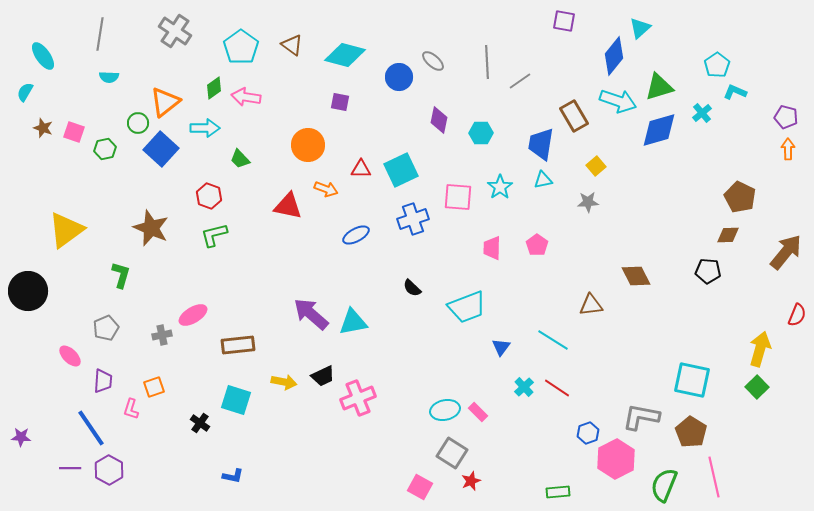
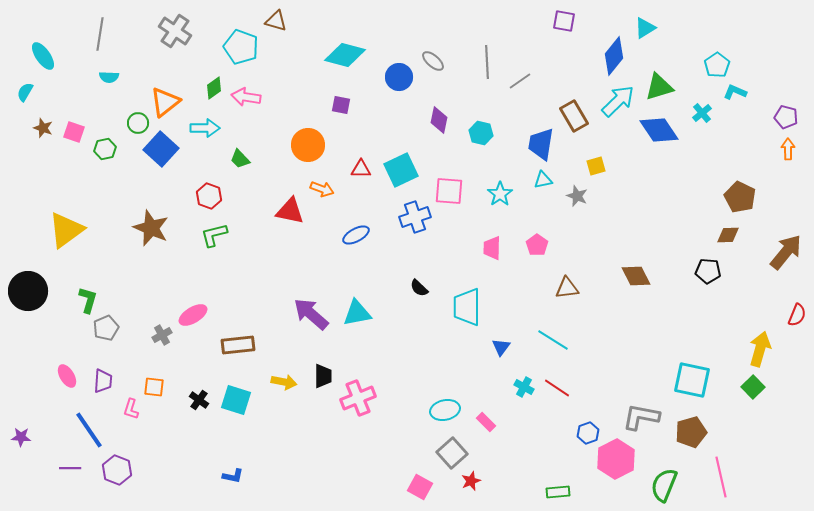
cyan triangle at (640, 28): moved 5 px right; rotated 10 degrees clockwise
brown triangle at (292, 45): moved 16 px left, 24 px up; rotated 20 degrees counterclockwise
cyan pentagon at (241, 47): rotated 16 degrees counterclockwise
cyan arrow at (618, 101): rotated 63 degrees counterclockwise
purple square at (340, 102): moved 1 px right, 3 px down
blue diamond at (659, 130): rotated 72 degrees clockwise
cyan hexagon at (481, 133): rotated 15 degrees clockwise
yellow square at (596, 166): rotated 24 degrees clockwise
cyan star at (500, 187): moved 7 px down
orange arrow at (326, 189): moved 4 px left
pink square at (458, 197): moved 9 px left, 6 px up
gray star at (588, 202): moved 11 px left, 6 px up; rotated 25 degrees clockwise
red triangle at (288, 206): moved 2 px right, 5 px down
blue cross at (413, 219): moved 2 px right, 2 px up
green L-shape at (121, 275): moved 33 px left, 25 px down
black semicircle at (412, 288): moved 7 px right
brown triangle at (591, 305): moved 24 px left, 17 px up
cyan trapezoid at (467, 307): rotated 111 degrees clockwise
cyan triangle at (353, 322): moved 4 px right, 9 px up
gray cross at (162, 335): rotated 18 degrees counterclockwise
pink ellipse at (70, 356): moved 3 px left, 20 px down; rotated 15 degrees clockwise
black trapezoid at (323, 376): rotated 65 degrees counterclockwise
orange square at (154, 387): rotated 25 degrees clockwise
cyan cross at (524, 387): rotated 18 degrees counterclockwise
green square at (757, 387): moved 4 px left
pink rectangle at (478, 412): moved 8 px right, 10 px down
black cross at (200, 423): moved 1 px left, 23 px up
blue line at (91, 428): moved 2 px left, 2 px down
brown pentagon at (691, 432): rotated 24 degrees clockwise
gray square at (452, 453): rotated 16 degrees clockwise
purple hexagon at (109, 470): moved 8 px right; rotated 8 degrees counterclockwise
pink line at (714, 477): moved 7 px right
